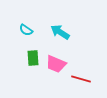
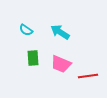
pink trapezoid: moved 5 px right
red line: moved 7 px right, 3 px up; rotated 24 degrees counterclockwise
